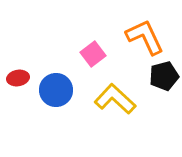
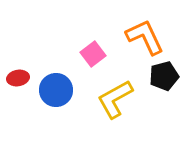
yellow L-shape: rotated 72 degrees counterclockwise
